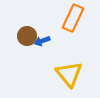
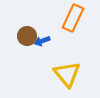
yellow triangle: moved 2 px left
